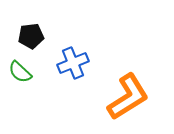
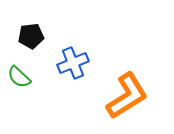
green semicircle: moved 1 px left, 5 px down
orange L-shape: moved 1 px left, 1 px up
